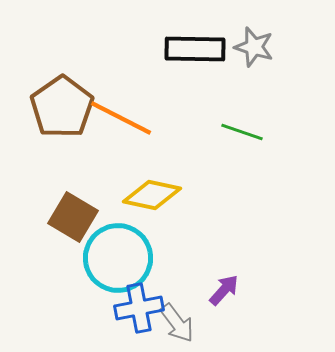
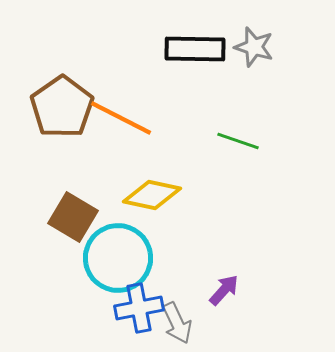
green line: moved 4 px left, 9 px down
gray arrow: rotated 12 degrees clockwise
